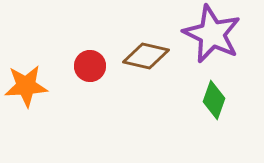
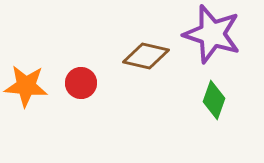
purple star: rotated 8 degrees counterclockwise
red circle: moved 9 px left, 17 px down
orange star: rotated 9 degrees clockwise
